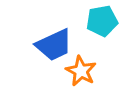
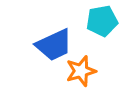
orange star: rotated 28 degrees clockwise
